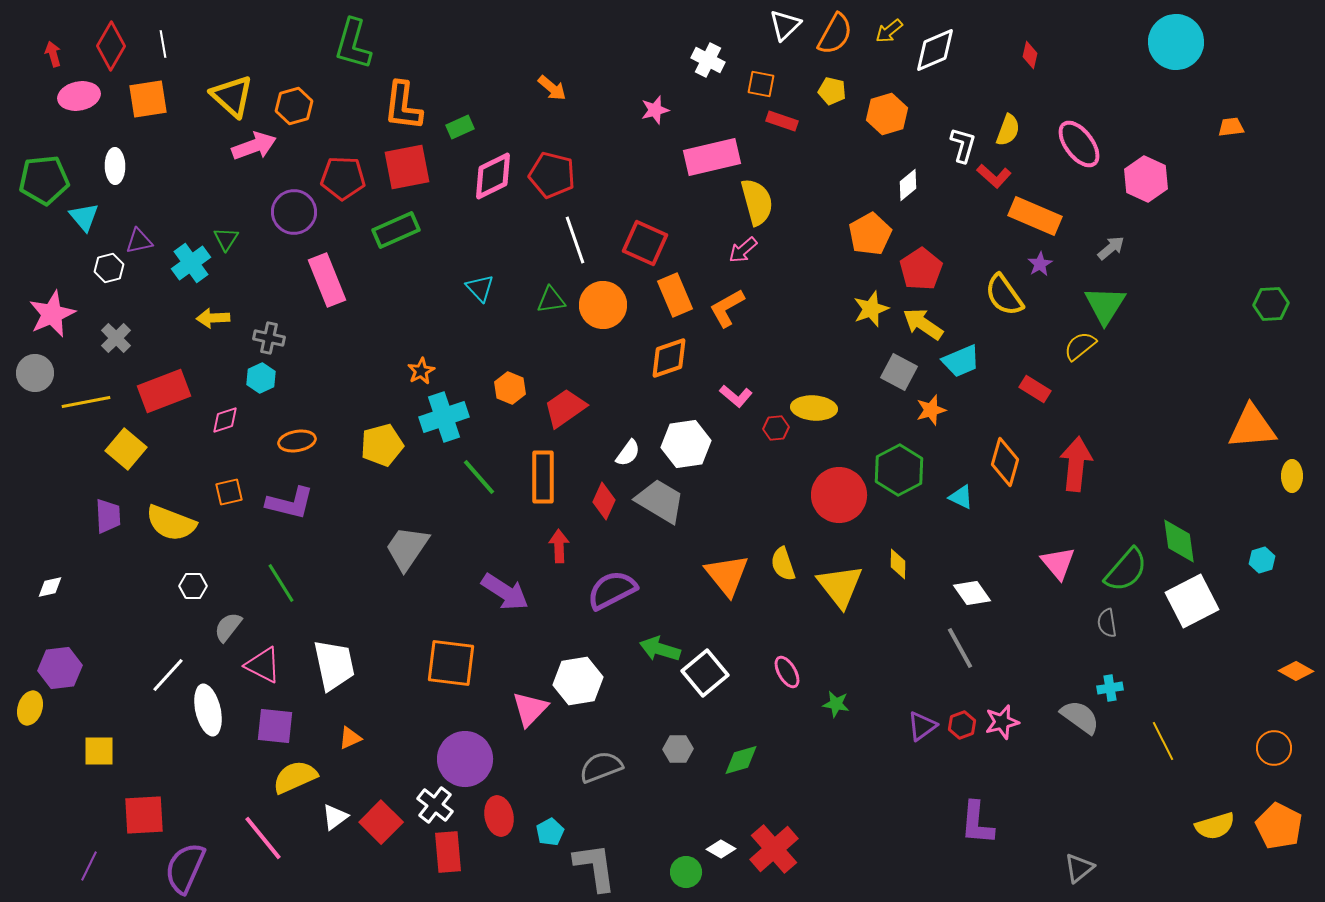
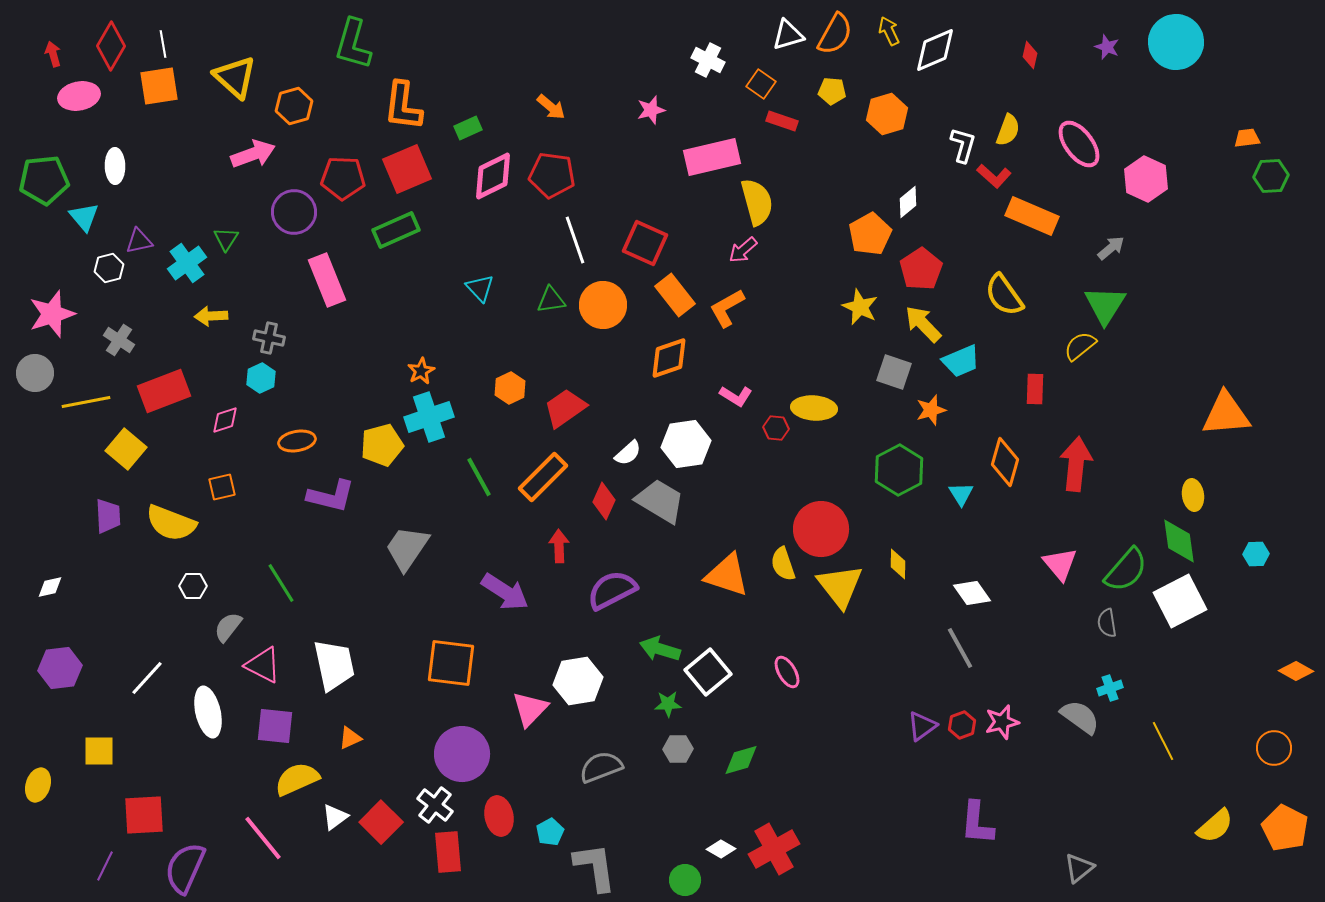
white triangle at (785, 25): moved 3 px right, 10 px down; rotated 28 degrees clockwise
yellow arrow at (889, 31): rotated 104 degrees clockwise
orange square at (761, 84): rotated 24 degrees clockwise
orange arrow at (552, 88): moved 1 px left, 19 px down
yellow pentagon at (832, 91): rotated 8 degrees counterclockwise
yellow triangle at (232, 96): moved 3 px right, 19 px up
orange square at (148, 99): moved 11 px right, 13 px up
pink star at (655, 110): moved 4 px left
green rectangle at (460, 127): moved 8 px right, 1 px down
orange trapezoid at (1231, 127): moved 16 px right, 11 px down
pink arrow at (254, 146): moved 1 px left, 8 px down
red square at (407, 167): moved 2 px down; rotated 12 degrees counterclockwise
red pentagon at (552, 175): rotated 6 degrees counterclockwise
white diamond at (908, 185): moved 17 px down
orange rectangle at (1035, 216): moved 3 px left
cyan cross at (191, 263): moved 4 px left
purple star at (1040, 264): moved 67 px right, 217 px up; rotated 20 degrees counterclockwise
orange rectangle at (675, 295): rotated 15 degrees counterclockwise
green hexagon at (1271, 304): moved 128 px up
yellow star at (871, 309): moved 11 px left, 2 px up; rotated 27 degrees counterclockwise
pink star at (52, 314): rotated 6 degrees clockwise
yellow arrow at (213, 318): moved 2 px left, 2 px up
yellow arrow at (923, 324): rotated 12 degrees clockwise
gray cross at (116, 338): moved 3 px right, 2 px down; rotated 12 degrees counterclockwise
gray square at (899, 372): moved 5 px left; rotated 9 degrees counterclockwise
orange hexagon at (510, 388): rotated 12 degrees clockwise
red rectangle at (1035, 389): rotated 60 degrees clockwise
pink L-shape at (736, 396): rotated 8 degrees counterclockwise
cyan cross at (444, 417): moved 15 px left
orange triangle at (1252, 427): moved 26 px left, 13 px up
red hexagon at (776, 428): rotated 10 degrees clockwise
white semicircle at (628, 453): rotated 12 degrees clockwise
yellow ellipse at (1292, 476): moved 99 px left, 19 px down; rotated 8 degrees counterclockwise
green line at (479, 477): rotated 12 degrees clockwise
orange rectangle at (543, 477): rotated 45 degrees clockwise
orange square at (229, 492): moved 7 px left, 5 px up
red circle at (839, 495): moved 18 px left, 34 px down
cyan triangle at (961, 497): moved 3 px up; rotated 32 degrees clockwise
purple L-shape at (290, 503): moved 41 px right, 7 px up
cyan hexagon at (1262, 560): moved 6 px left, 6 px up; rotated 15 degrees clockwise
pink triangle at (1058, 563): moved 2 px right, 1 px down
orange triangle at (727, 575): rotated 33 degrees counterclockwise
white square at (1192, 601): moved 12 px left
white square at (705, 673): moved 3 px right, 1 px up
white line at (168, 675): moved 21 px left, 3 px down
cyan cross at (1110, 688): rotated 10 degrees counterclockwise
green star at (836, 704): moved 168 px left; rotated 12 degrees counterclockwise
yellow ellipse at (30, 708): moved 8 px right, 77 px down
white ellipse at (208, 710): moved 2 px down
purple circle at (465, 759): moved 3 px left, 5 px up
yellow semicircle at (295, 777): moved 2 px right, 2 px down
yellow semicircle at (1215, 826): rotated 24 degrees counterclockwise
orange pentagon at (1279, 826): moved 6 px right, 2 px down
red cross at (774, 849): rotated 12 degrees clockwise
purple line at (89, 866): moved 16 px right
green circle at (686, 872): moved 1 px left, 8 px down
